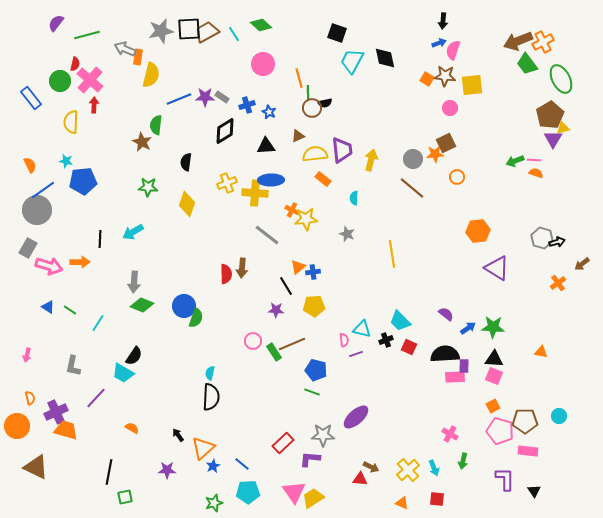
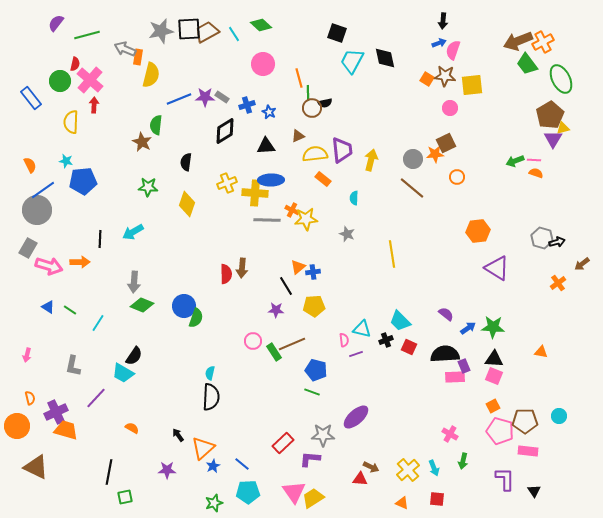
gray line at (267, 235): moved 15 px up; rotated 36 degrees counterclockwise
purple rectangle at (464, 366): rotated 24 degrees counterclockwise
